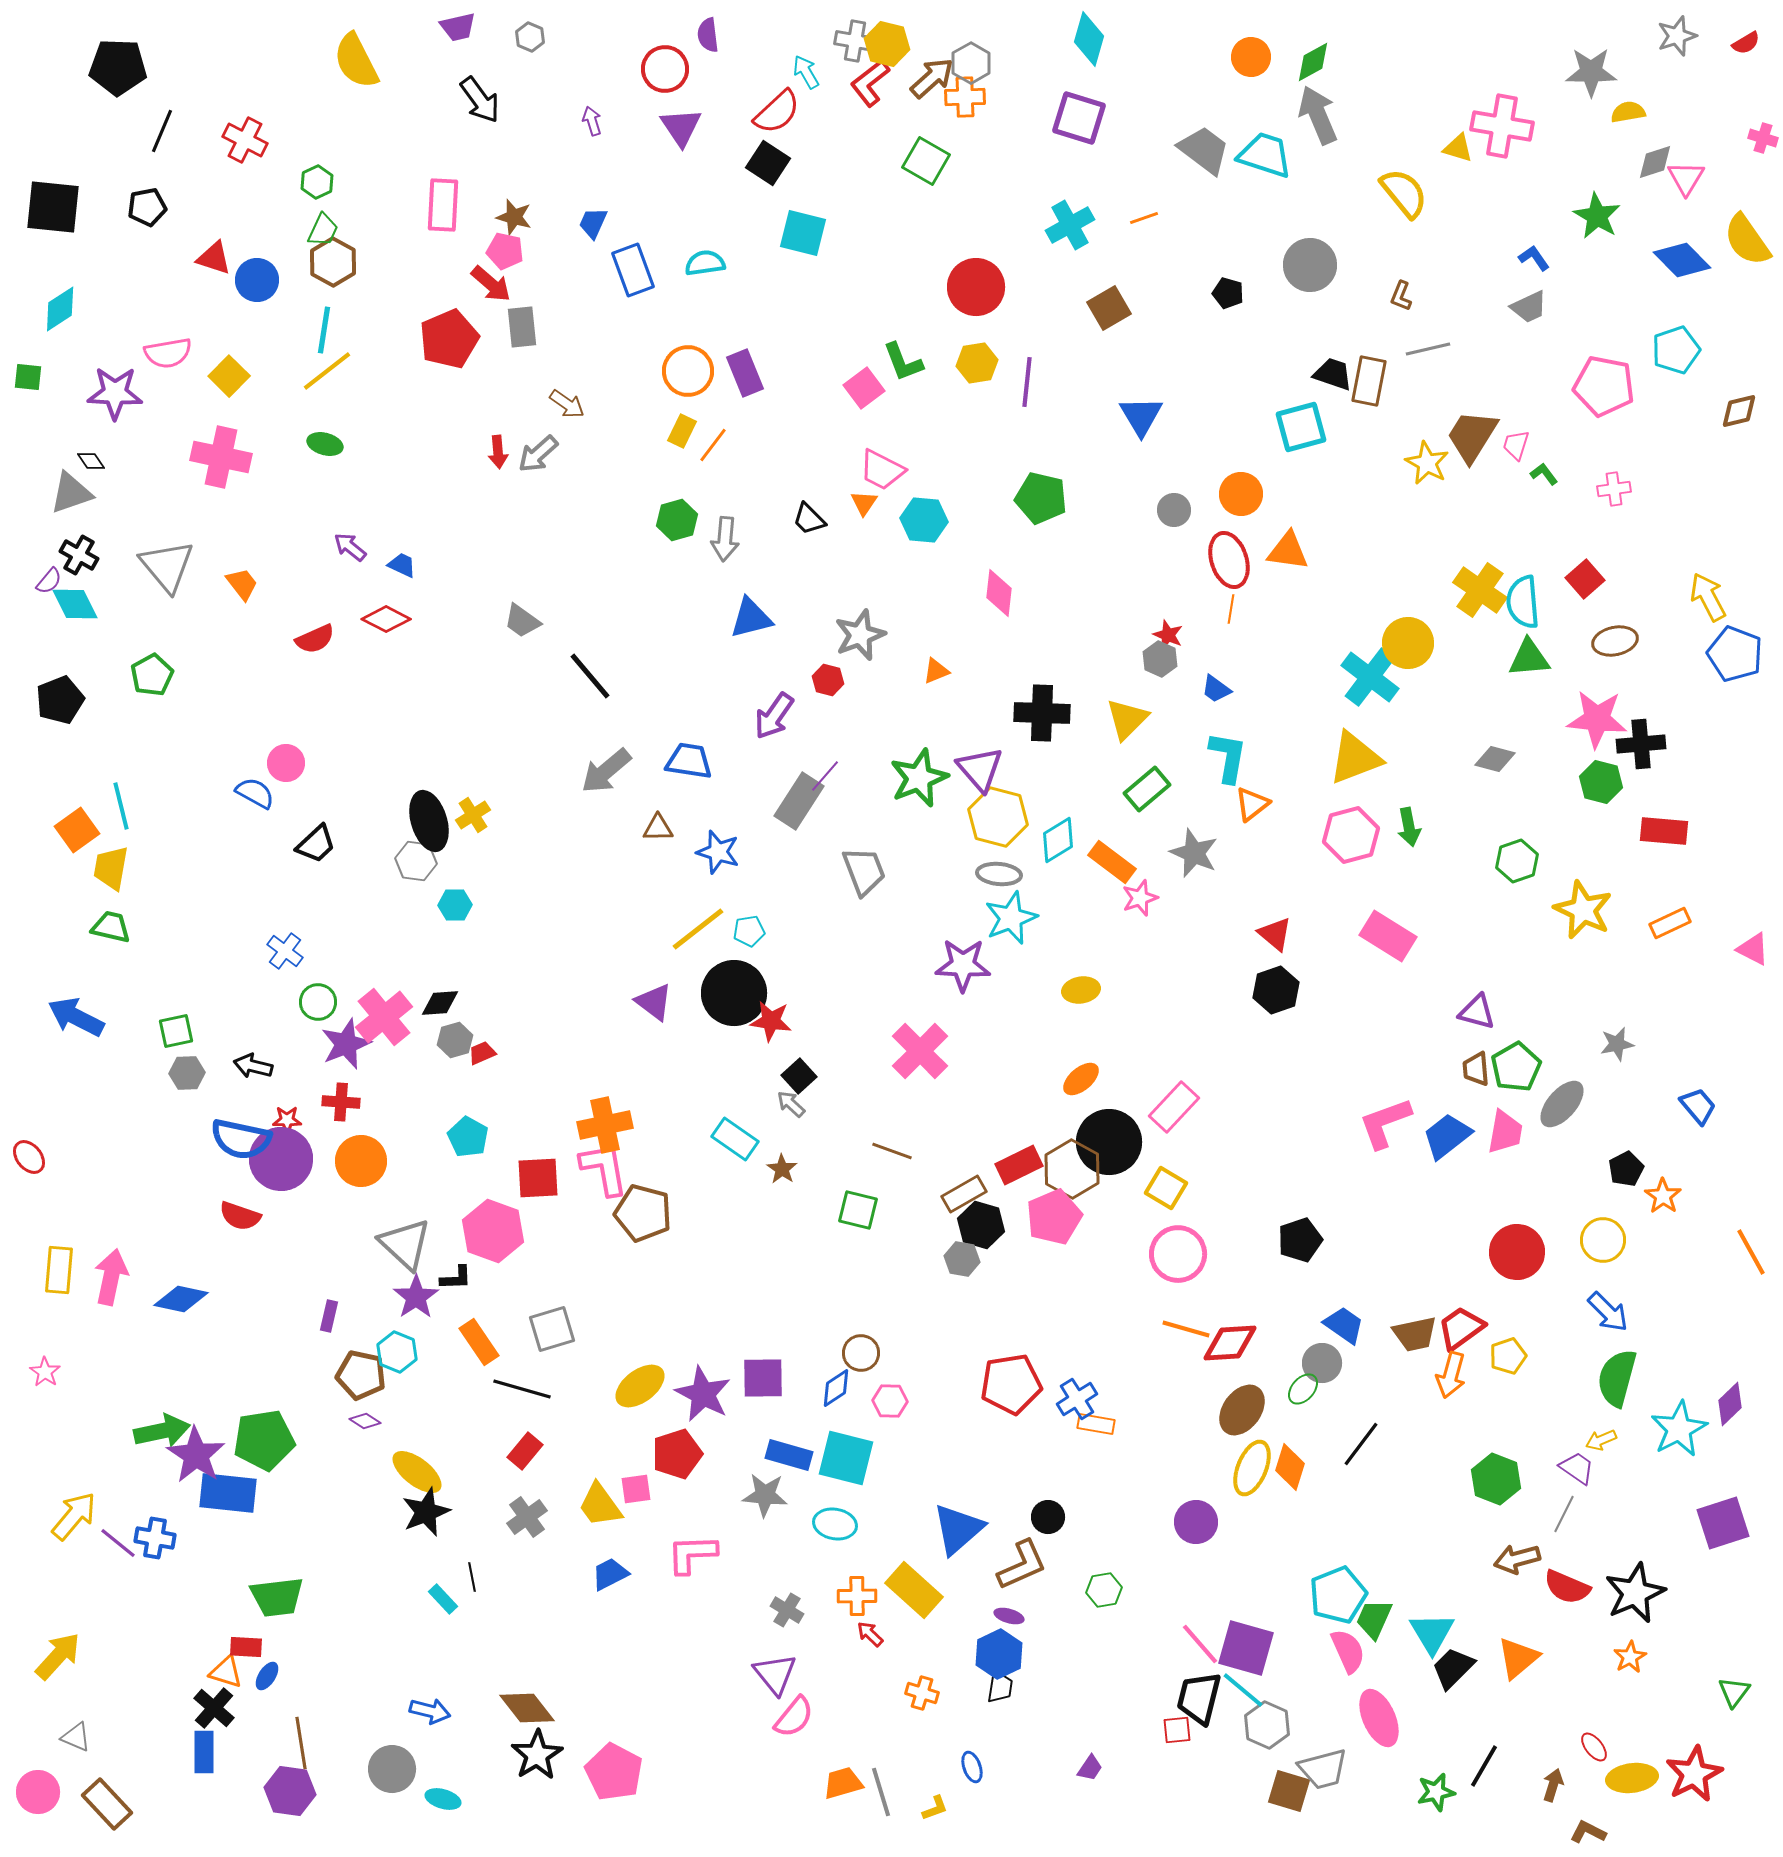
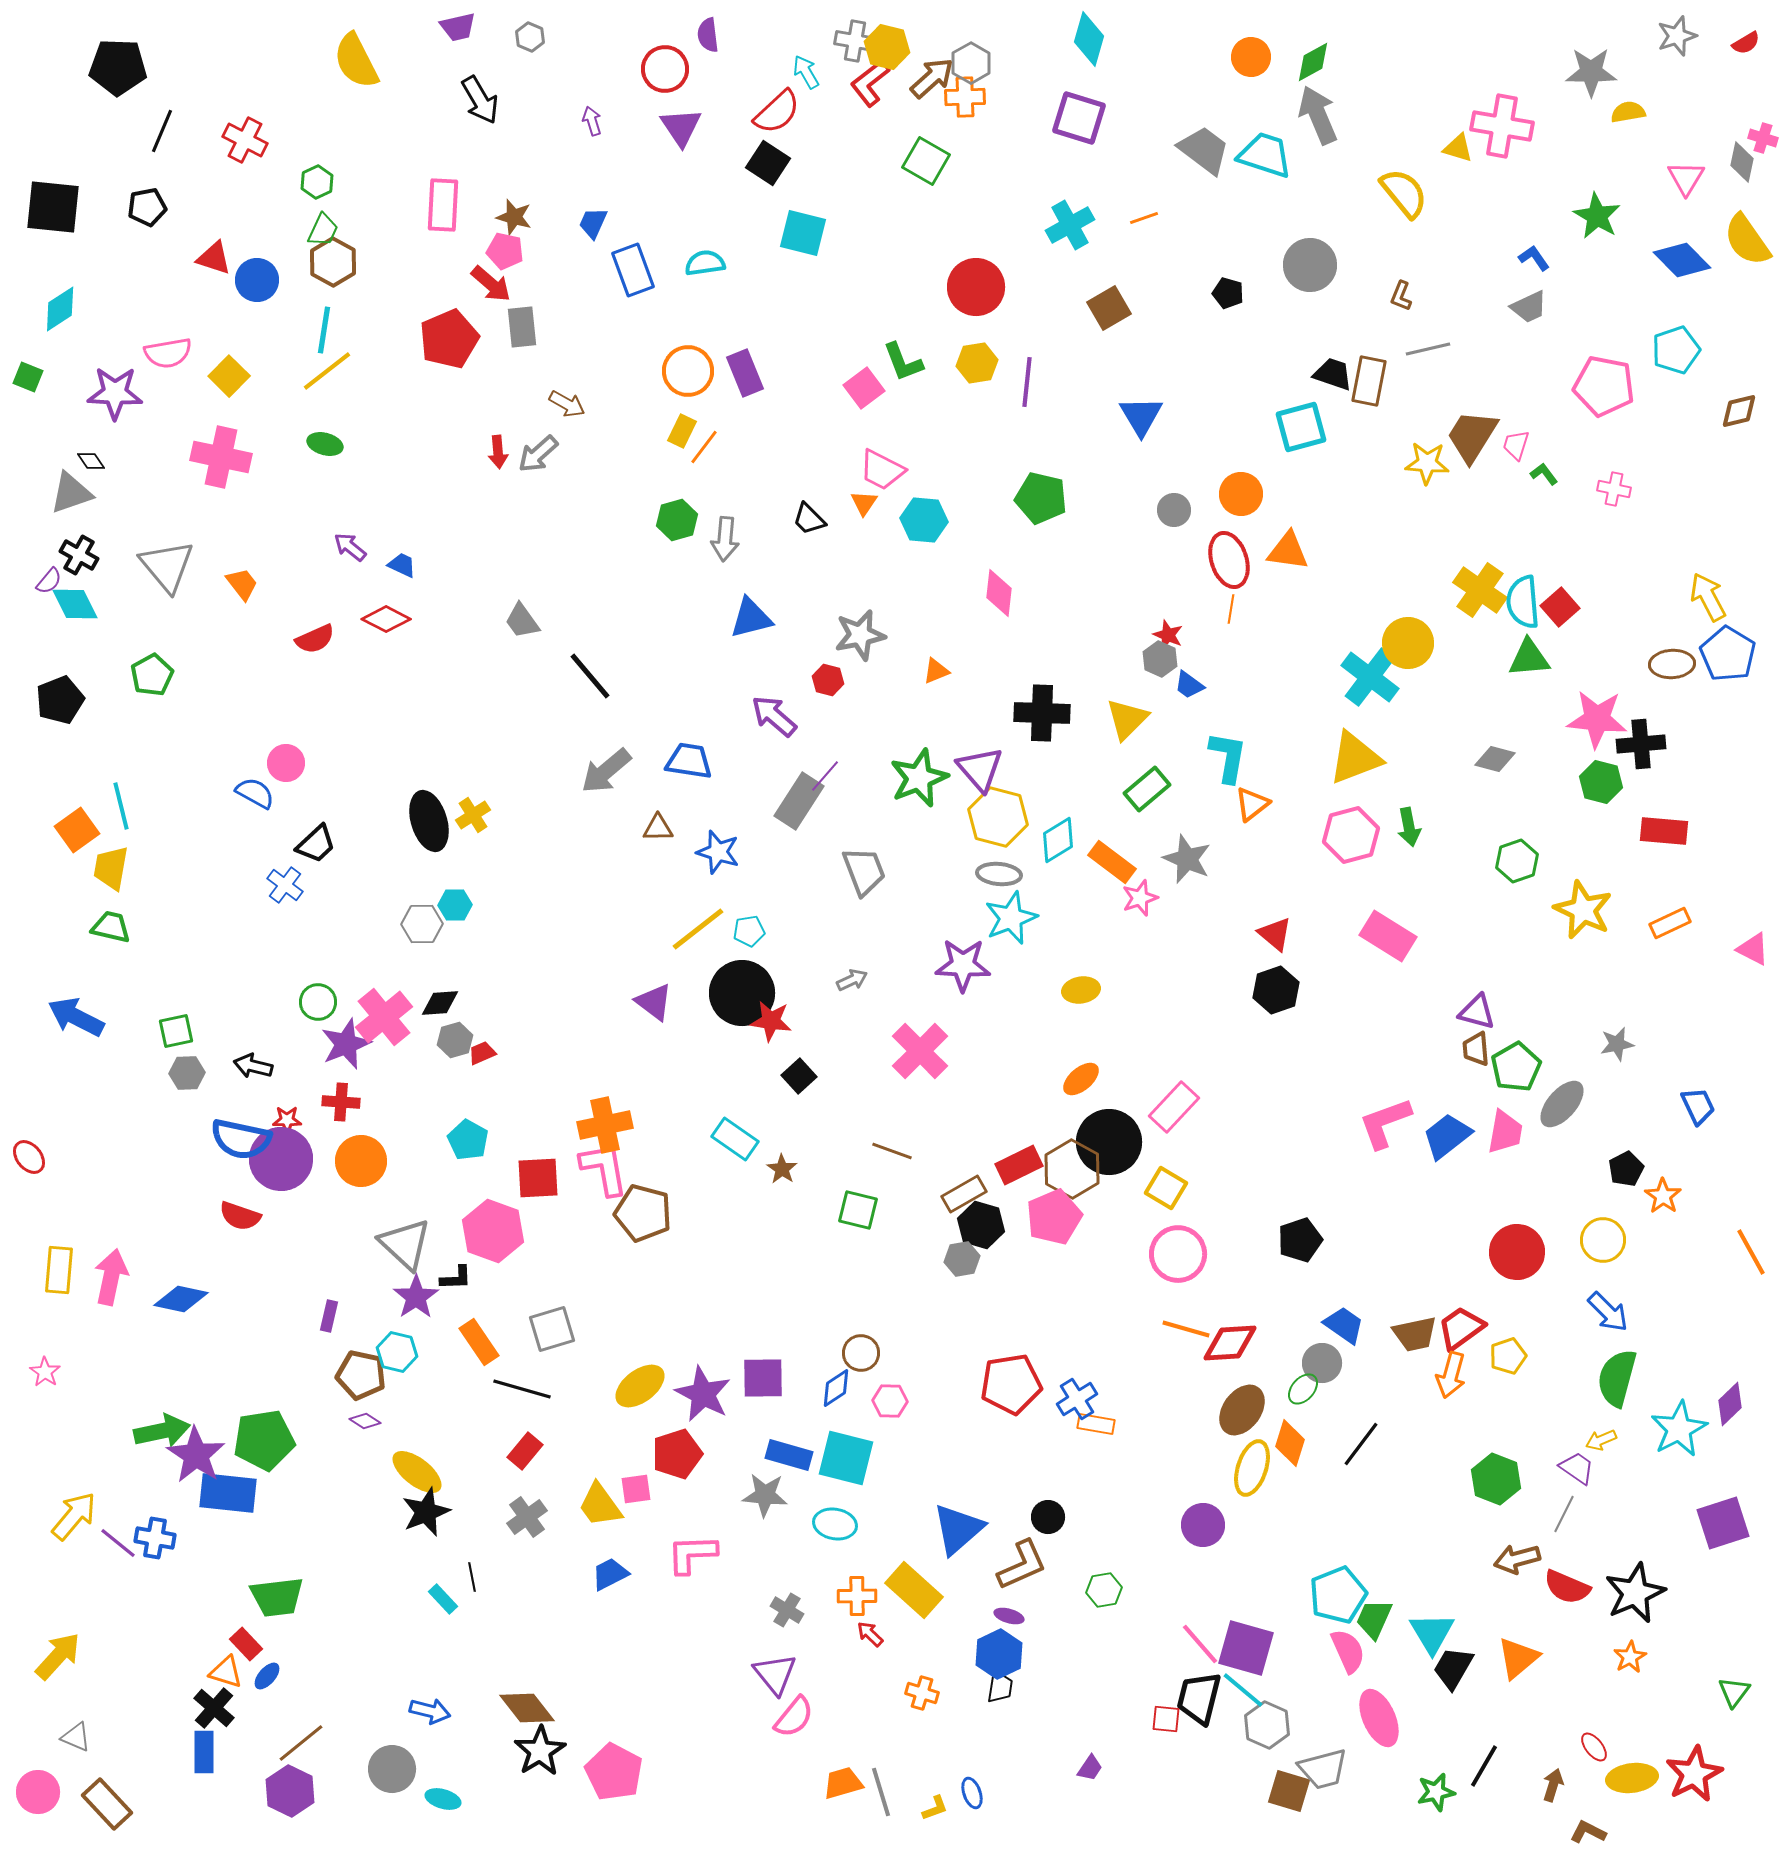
yellow hexagon at (887, 44): moved 3 px down
black arrow at (480, 100): rotated 6 degrees clockwise
gray diamond at (1655, 162): moved 87 px right; rotated 60 degrees counterclockwise
green square at (28, 377): rotated 16 degrees clockwise
brown arrow at (567, 404): rotated 6 degrees counterclockwise
orange line at (713, 445): moved 9 px left, 2 px down
yellow star at (1427, 463): rotated 24 degrees counterclockwise
pink cross at (1614, 489): rotated 20 degrees clockwise
red square at (1585, 579): moved 25 px left, 28 px down
gray trapezoid at (522, 621): rotated 18 degrees clockwise
gray star at (860, 635): rotated 9 degrees clockwise
brown ellipse at (1615, 641): moved 57 px right, 23 px down; rotated 9 degrees clockwise
blue pentagon at (1735, 654): moved 7 px left; rotated 10 degrees clockwise
blue trapezoid at (1216, 689): moved 27 px left, 4 px up
purple arrow at (774, 716): rotated 96 degrees clockwise
gray star at (1194, 853): moved 7 px left, 6 px down
gray hexagon at (416, 861): moved 6 px right, 63 px down; rotated 9 degrees counterclockwise
blue cross at (285, 951): moved 66 px up
black circle at (734, 993): moved 8 px right
brown trapezoid at (1476, 1069): moved 20 px up
gray arrow at (791, 1104): moved 61 px right, 124 px up; rotated 112 degrees clockwise
blue trapezoid at (1698, 1106): rotated 15 degrees clockwise
cyan pentagon at (468, 1137): moved 3 px down
gray hexagon at (962, 1259): rotated 20 degrees counterclockwise
cyan hexagon at (397, 1352): rotated 9 degrees counterclockwise
orange diamond at (1290, 1467): moved 24 px up
yellow ellipse at (1252, 1468): rotated 4 degrees counterclockwise
purple circle at (1196, 1522): moved 7 px right, 3 px down
red rectangle at (246, 1647): moved 3 px up; rotated 44 degrees clockwise
black trapezoid at (1453, 1668): rotated 15 degrees counterclockwise
blue ellipse at (267, 1676): rotated 8 degrees clockwise
red square at (1177, 1730): moved 11 px left, 11 px up; rotated 12 degrees clockwise
brown line at (301, 1743): rotated 60 degrees clockwise
black star at (537, 1755): moved 3 px right, 4 px up
blue ellipse at (972, 1767): moved 26 px down
purple hexagon at (290, 1791): rotated 18 degrees clockwise
